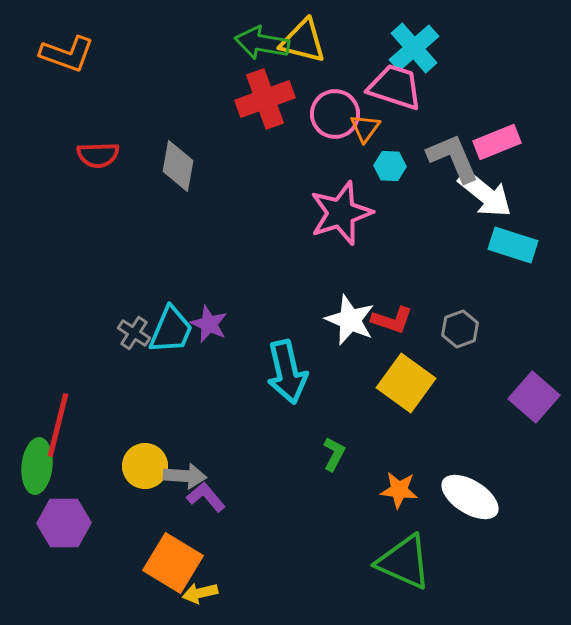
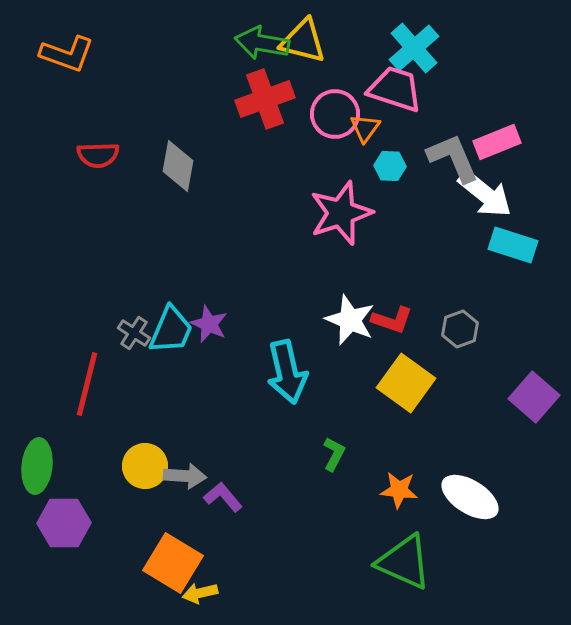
pink trapezoid: moved 2 px down
red line: moved 29 px right, 41 px up
purple L-shape: moved 17 px right
